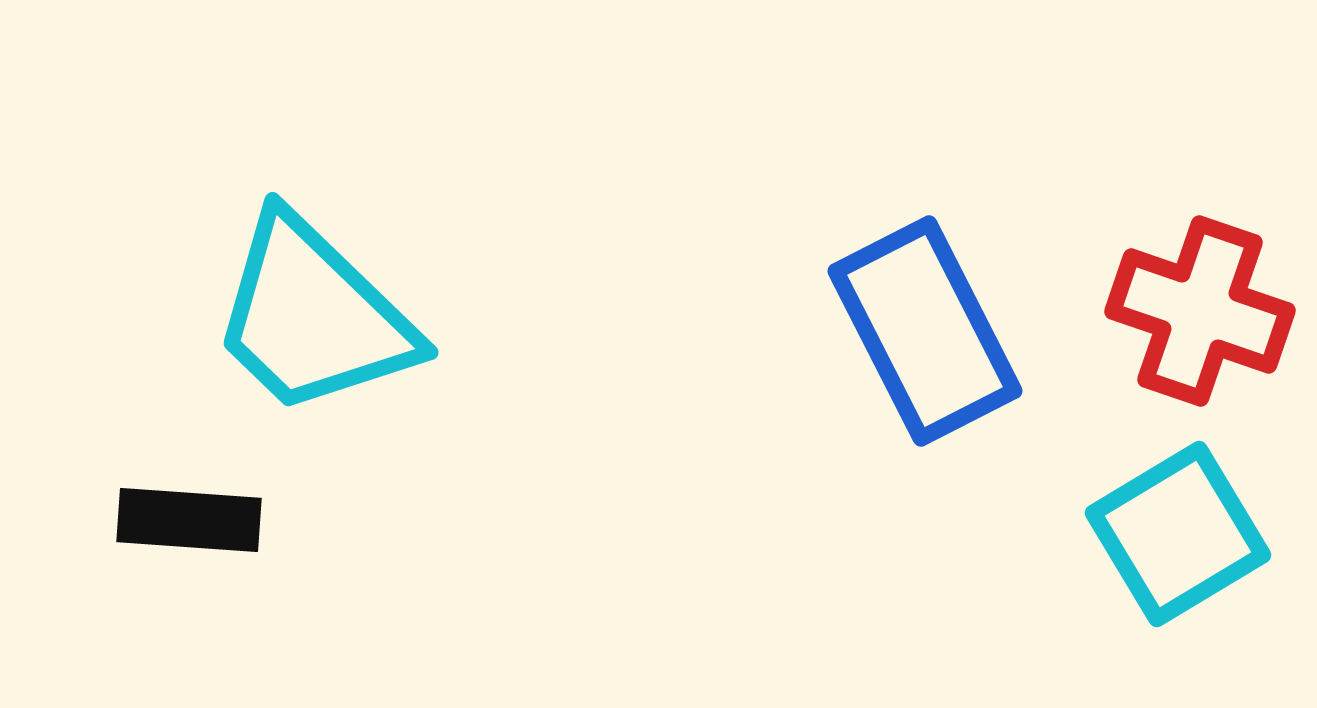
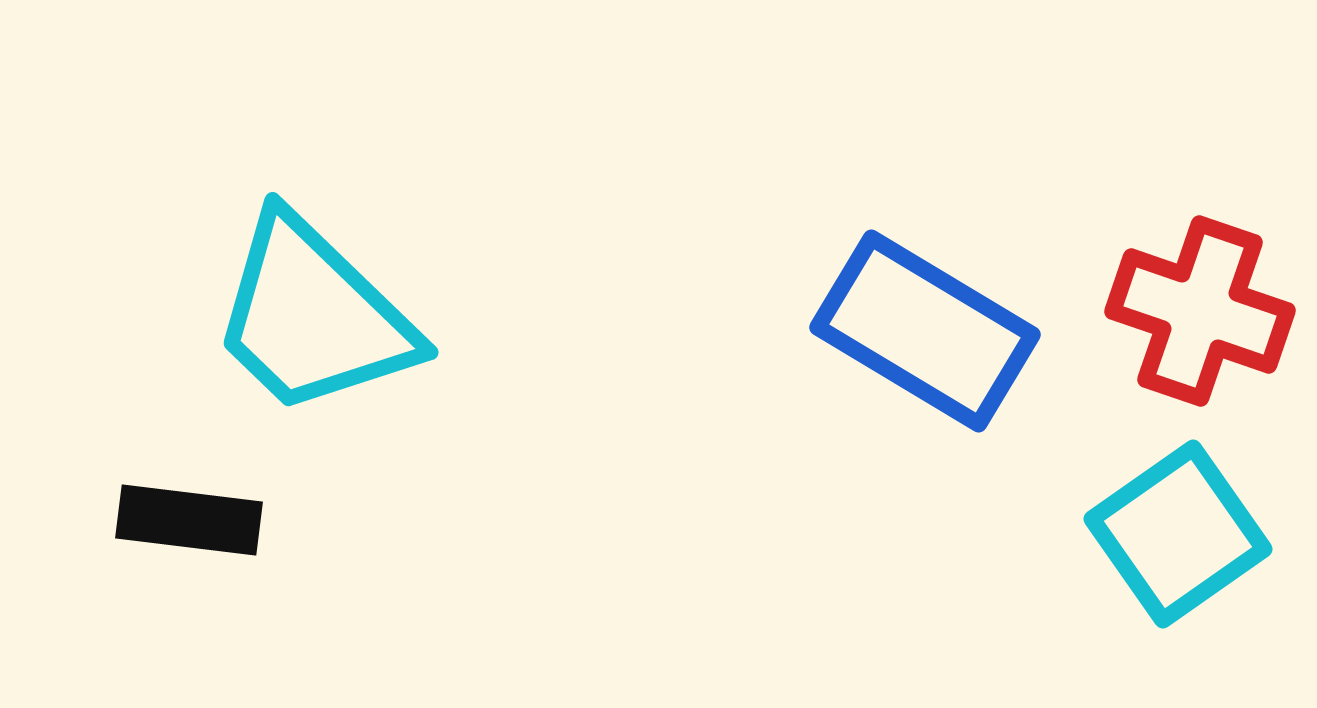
blue rectangle: rotated 32 degrees counterclockwise
black rectangle: rotated 3 degrees clockwise
cyan square: rotated 4 degrees counterclockwise
